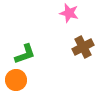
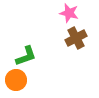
brown cross: moved 7 px left, 9 px up
green L-shape: moved 1 px right, 2 px down
